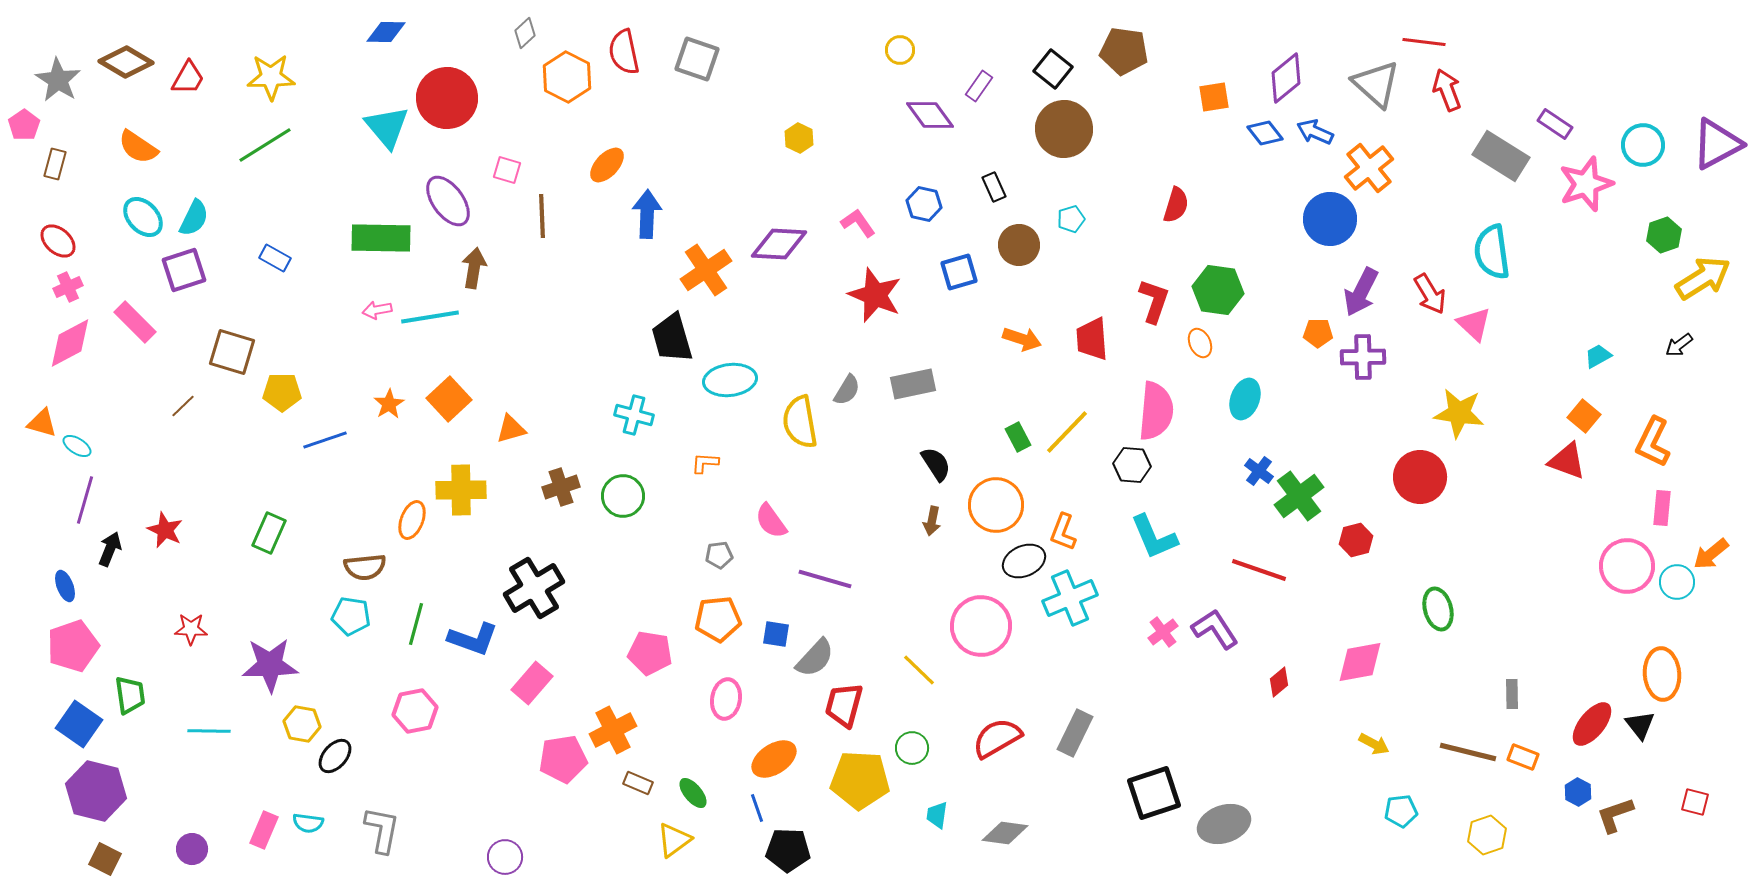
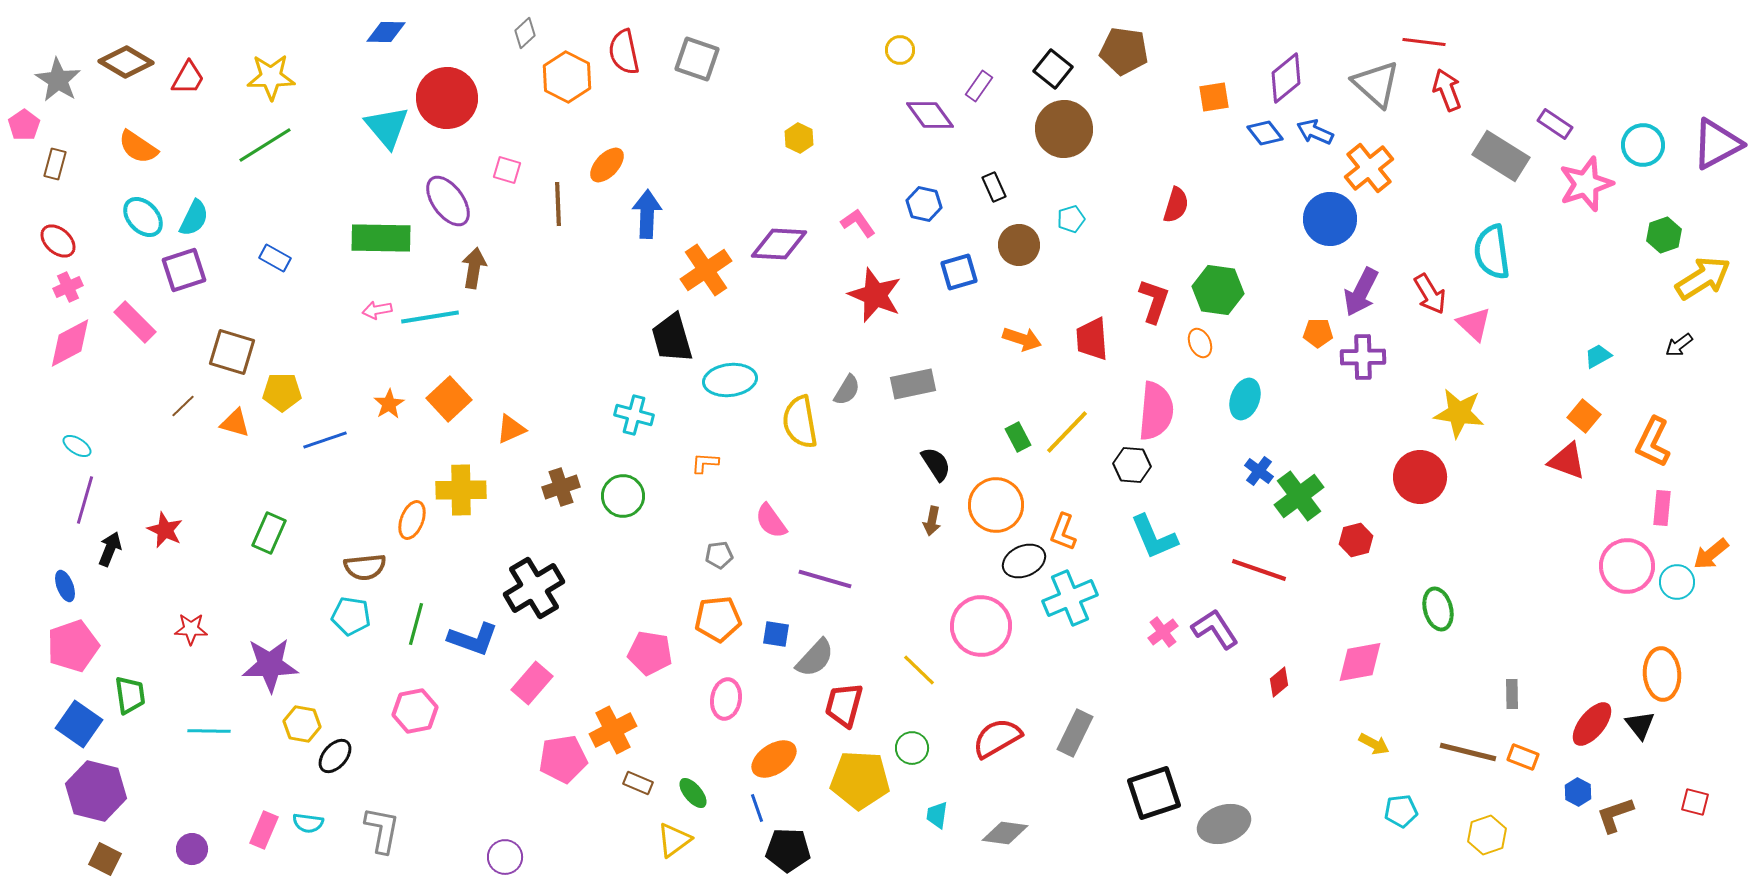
brown line at (542, 216): moved 16 px right, 12 px up
orange triangle at (42, 423): moved 193 px right
orange triangle at (511, 429): rotated 8 degrees counterclockwise
